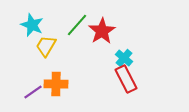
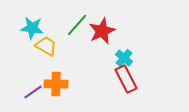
cyan star: moved 3 px down; rotated 15 degrees counterclockwise
red star: rotated 8 degrees clockwise
yellow trapezoid: rotated 90 degrees clockwise
